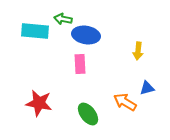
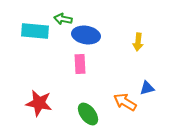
yellow arrow: moved 9 px up
